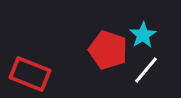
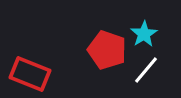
cyan star: moved 1 px right, 1 px up
red pentagon: moved 1 px left
